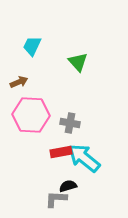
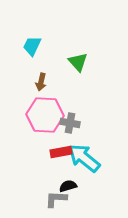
brown arrow: moved 22 px right; rotated 126 degrees clockwise
pink hexagon: moved 14 px right
